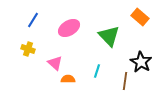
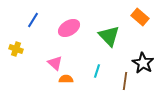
yellow cross: moved 12 px left
black star: moved 2 px right, 1 px down
orange semicircle: moved 2 px left
